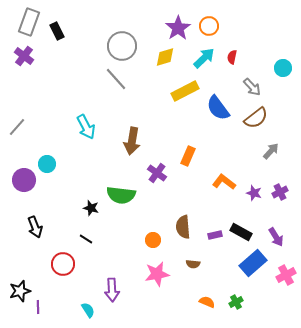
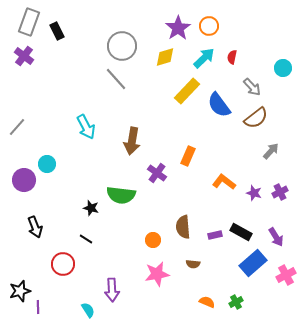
yellow rectangle at (185, 91): moved 2 px right; rotated 20 degrees counterclockwise
blue semicircle at (218, 108): moved 1 px right, 3 px up
